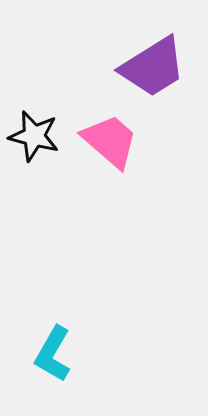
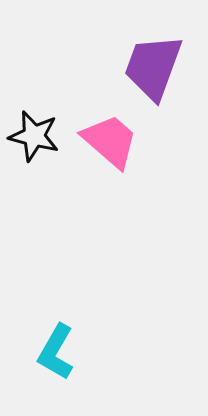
purple trapezoid: rotated 142 degrees clockwise
cyan L-shape: moved 3 px right, 2 px up
